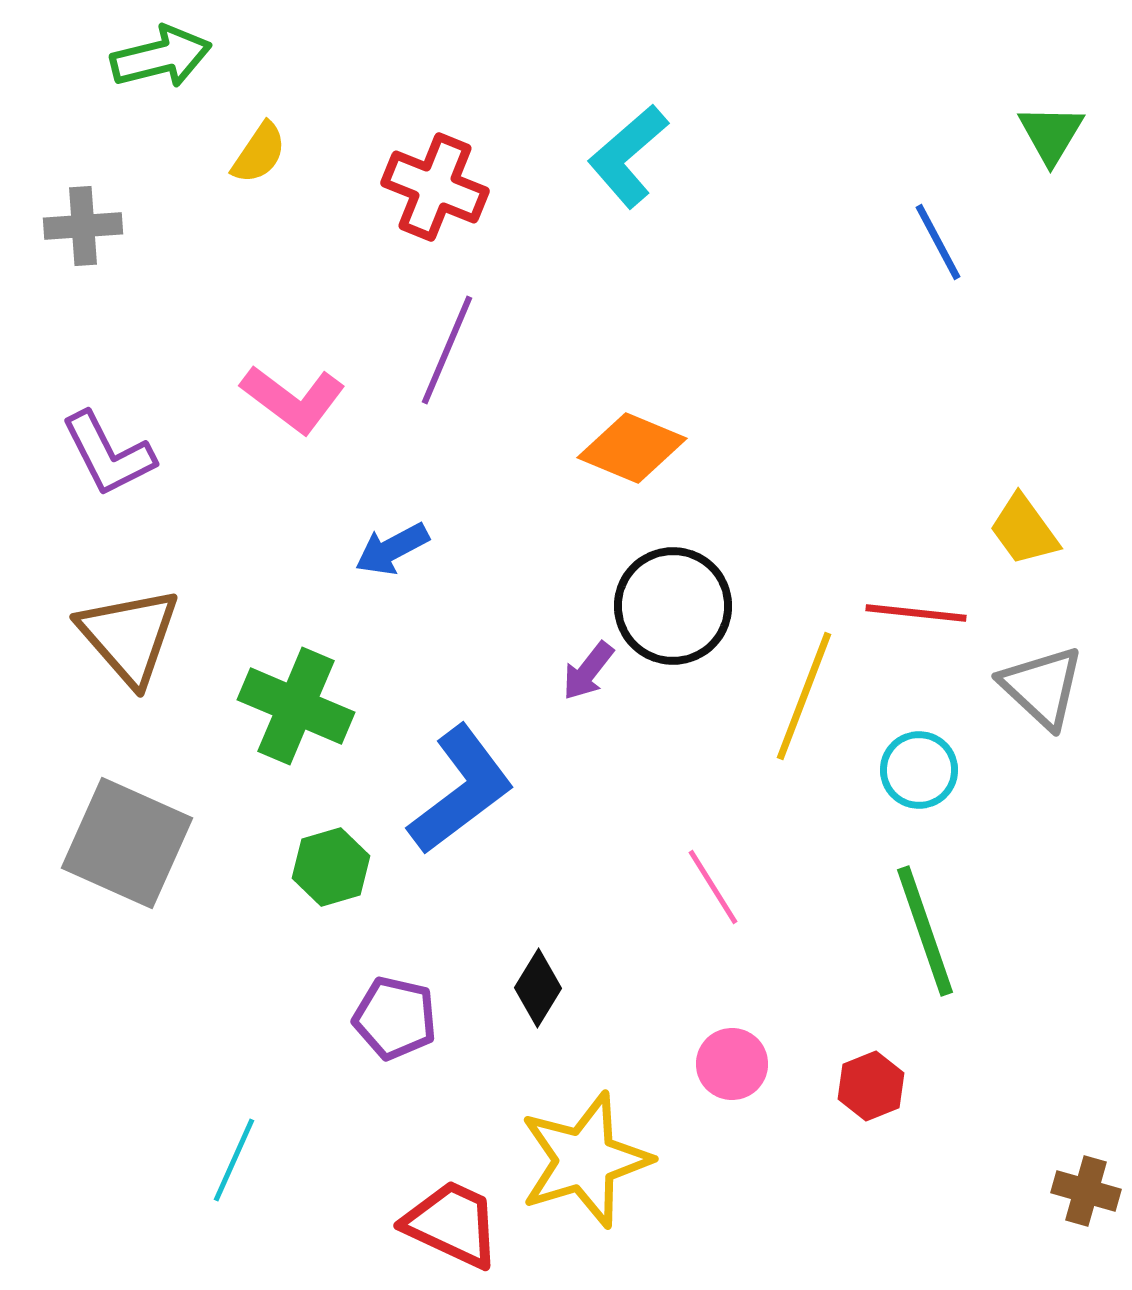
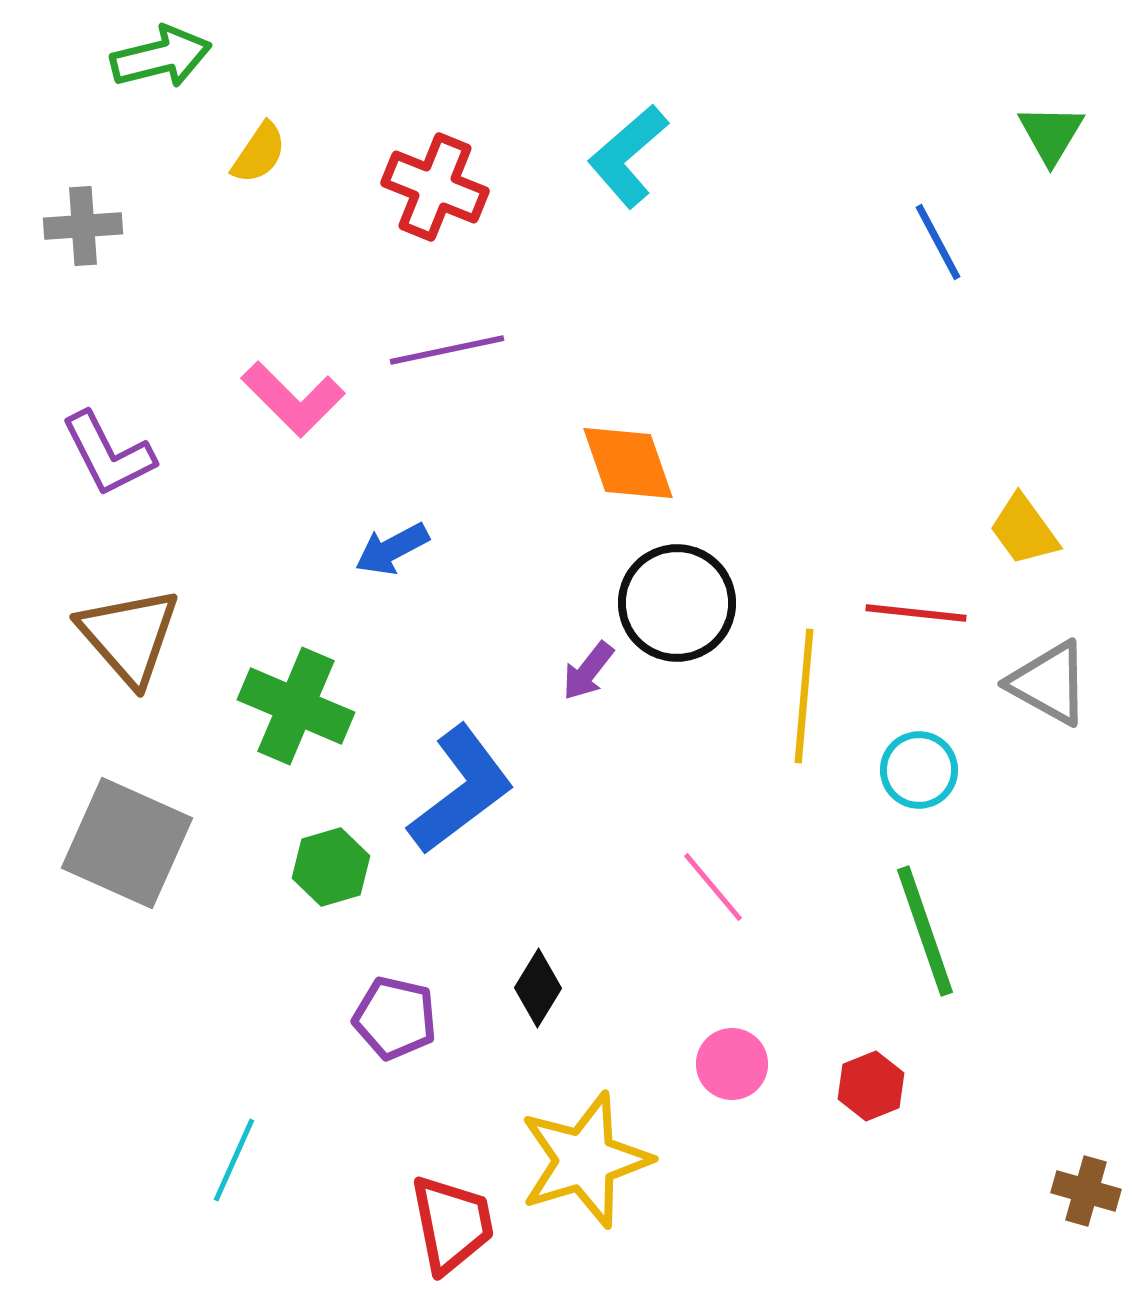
purple line: rotated 55 degrees clockwise
pink L-shape: rotated 8 degrees clockwise
orange diamond: moved 4 px left, 15 px down; rotated 48 degrees clockwise
black circle: moved 4 px right, 3 px up
gray triangle: moved 7 px right, 4 px up; rotated 14 degrees counterclockwise
yellow line: rotated 16 degrees counterclockwise
pink line: rotated 8 degrees counterclockwise
red trapezoid: rotated 54 degrees clockwise
